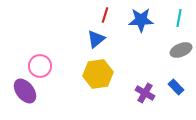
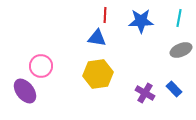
red line: rotated 14 degrees counterclockwise
blue star: moved 1 px down
blue triangle: moved 1 px right, 1 px up; rotated 48 degrees clockwise
pink circle: moved 1 px right
blue rectangle: moved 2 px left, 2 px down
